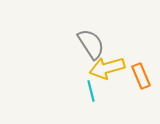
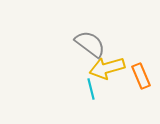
gray semicircle: moved 1 px left; rotated 20 degrees counterclockwise
cyan line: moved 2 px up
